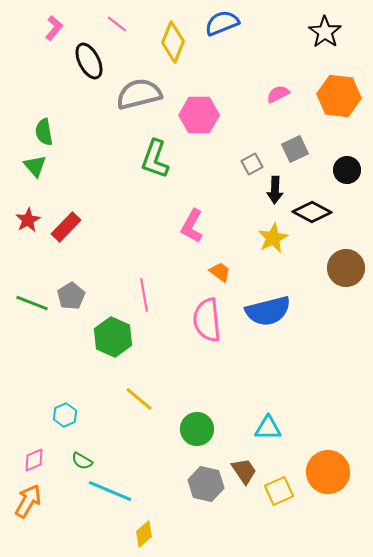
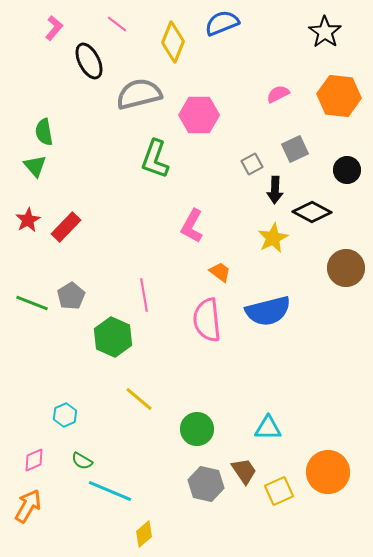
orange arrow at (28, 501): moved 5 px down
